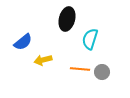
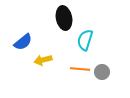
black ellipse: moved 3 px left, 1 px up; rotated 25 degrees counterclockwise
cyan semicircle: moved 5 px left, 1 px down
